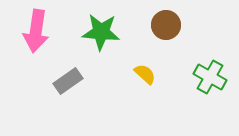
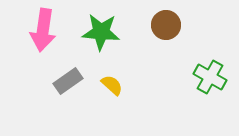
pink arrow: moved 7 px right, 1 px up
yellow semicircle: moved 33 px left, 11 px down
